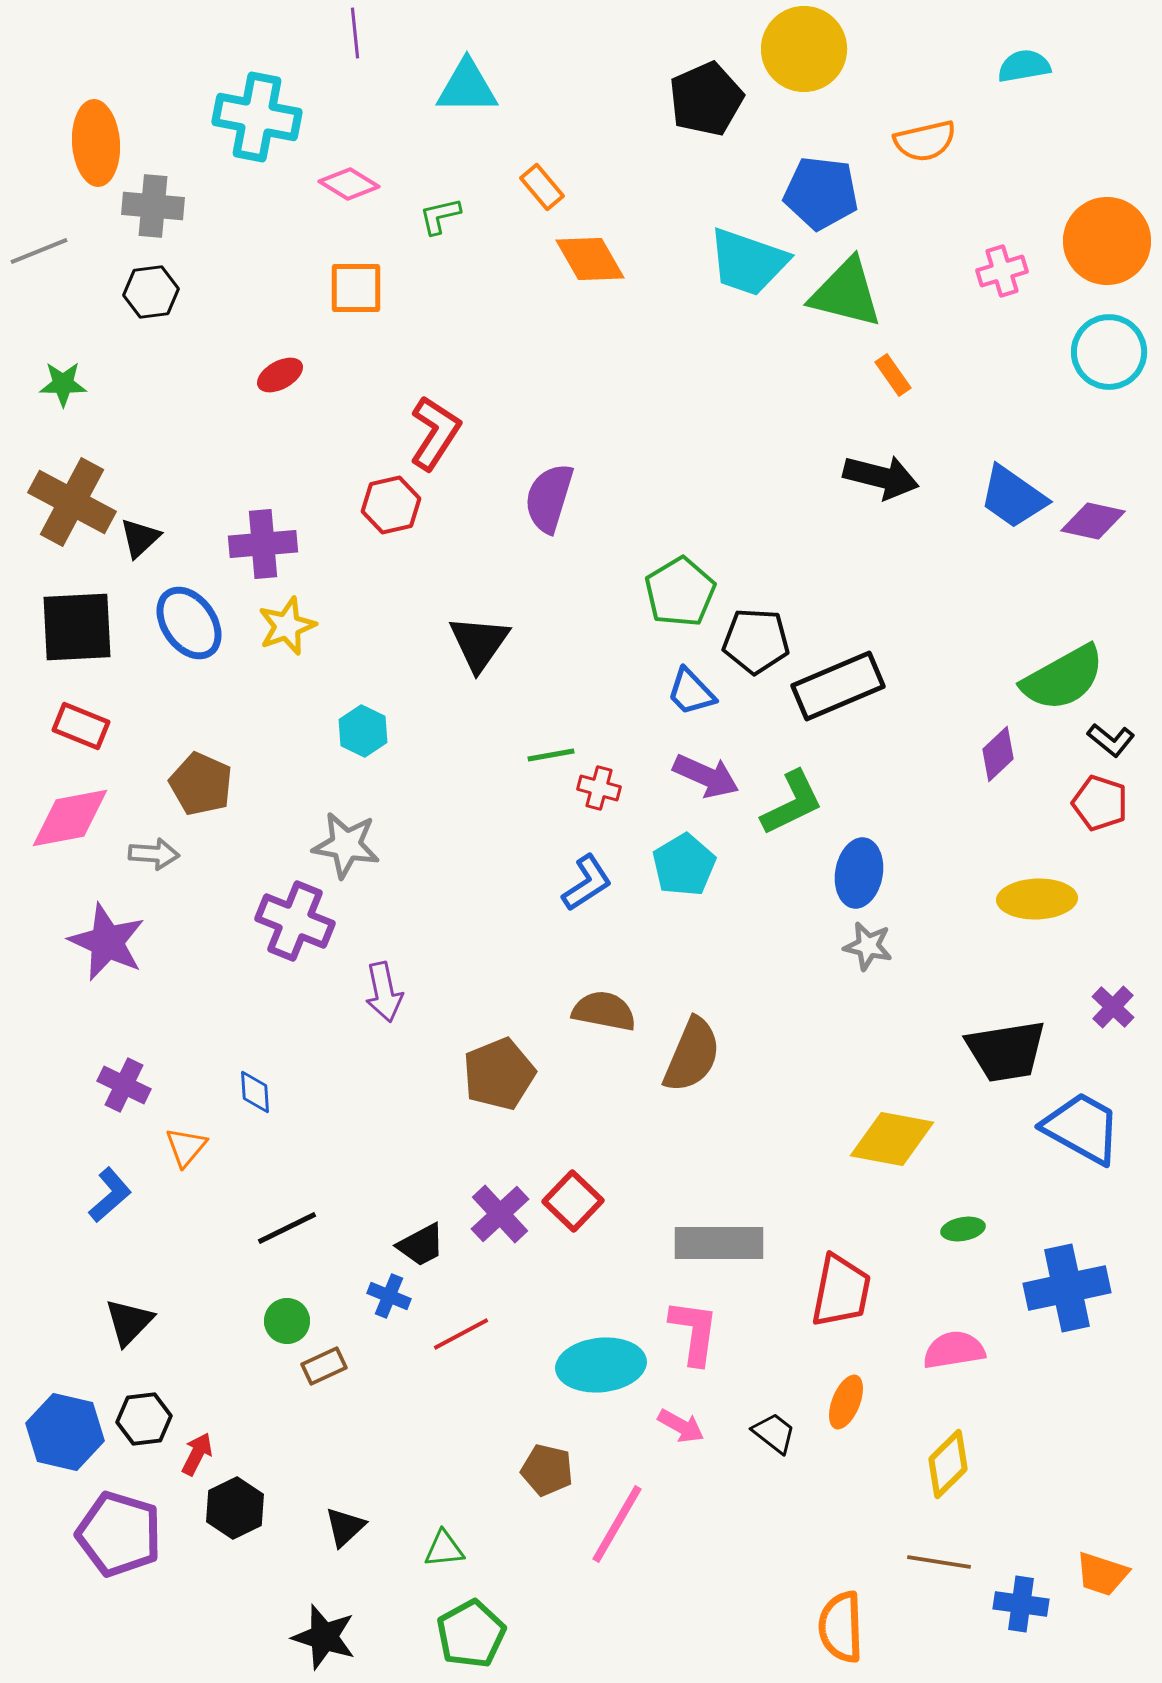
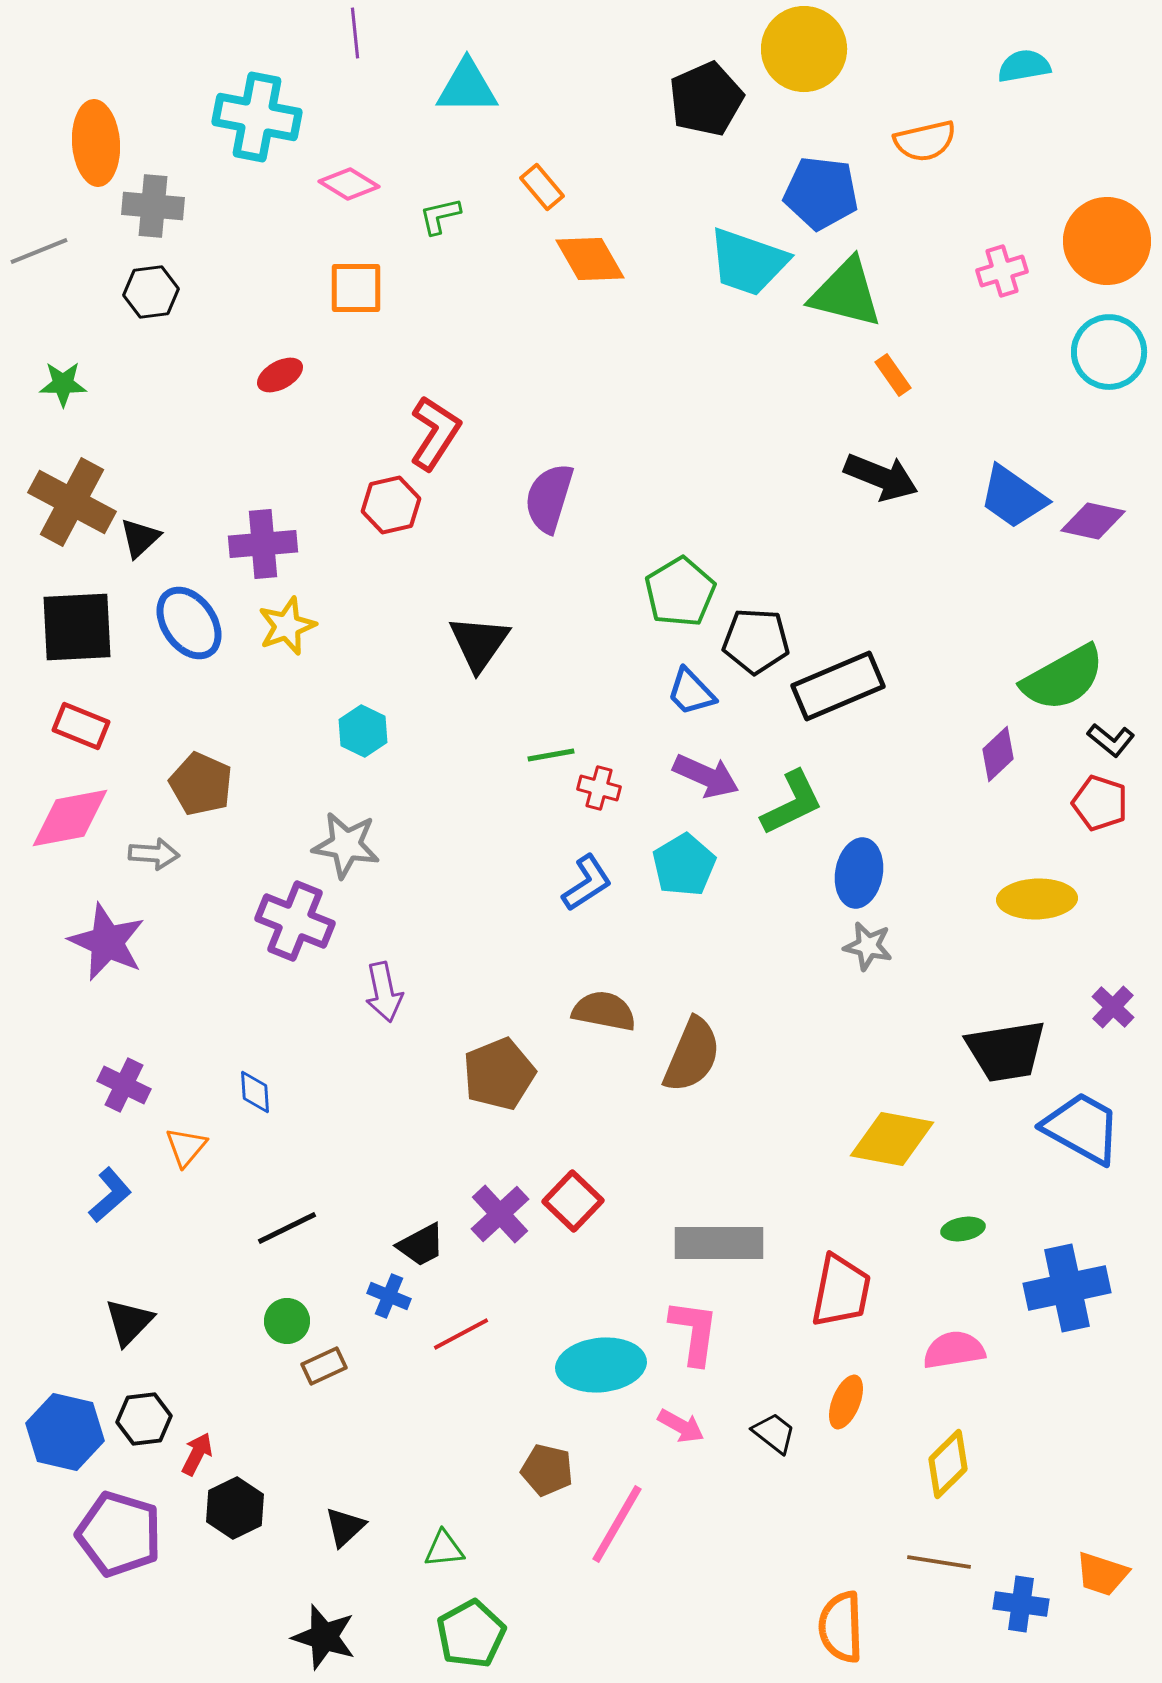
black arrow at (881, 477): rotated 8 degrees clockwise
